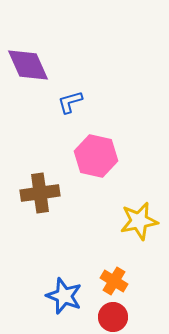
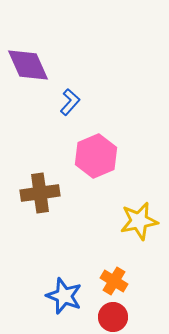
blue L-shape: rotated 148 degrees clockwise
pink hexagon: rotated 24 degrees clockwise
